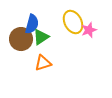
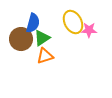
blue semicircle: moved 1 px right, 1 px up
pink star: rotated 21 degrees clockwise
green triangle: moved 1 px right, 1 px down
orange triangle: moved 2 px right, 7 px up
